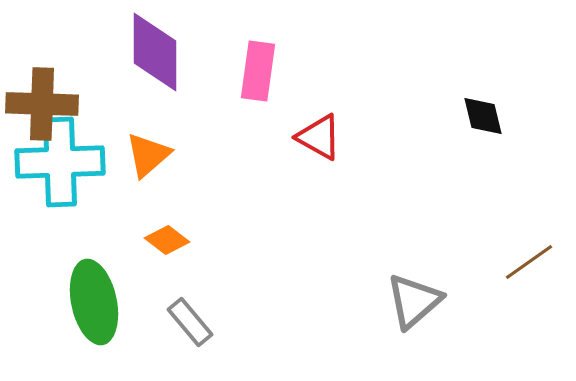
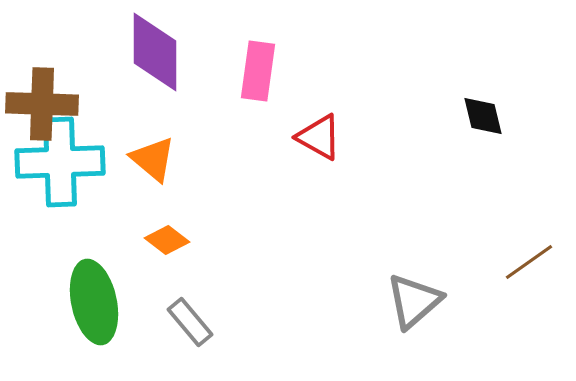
orange triangle: moved 5 px right, 4 px down; rotated 39 degrees counterclockwise
